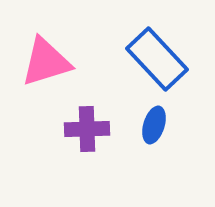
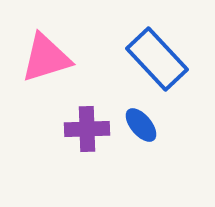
pink triangle: moved 4 px up
blue ellipse: moved 13 px left; rotated 57 degrees counterclockwise
